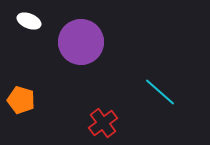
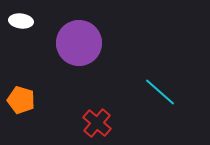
white ellipse: moved 8 px left; rotated 15 degrees counterclockwise
purple circle: moved 2 px left, 1 px down
red cross: moved 6 px left; rotated 12 degrees counterclockwise
